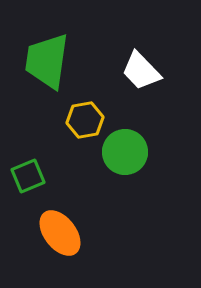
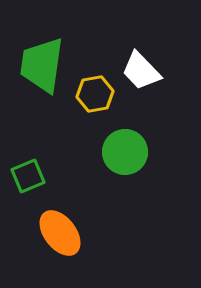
green trapezoid: moved 5 px left, 4 px down
yellow hexagon: moved 10 px right, 26 px up
